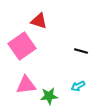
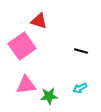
cyan arrow: moved 2 px right, 2 px down
